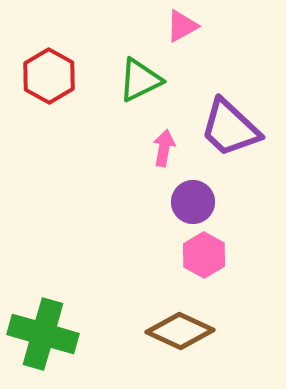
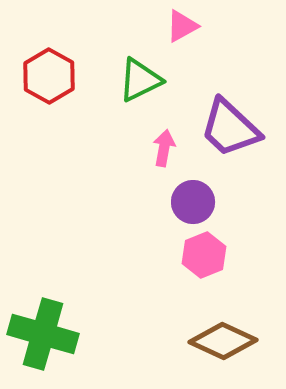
pink hexagon: rotated 9 degrees clockwise
brown diamond: moved 43 px right, 10 px down
